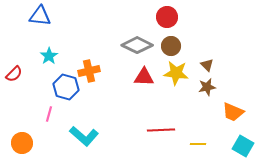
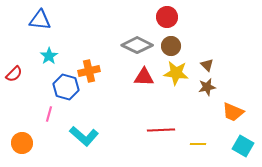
blue triangle: moved 4 px down
